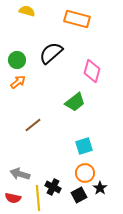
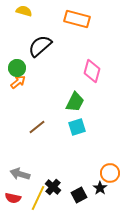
yellow semicircle: moved 3 px left
black semicircle: moved 11 px left, 7 px up
green circle: moved 8 px down
green trapezoid: rotated 25 degrees counterclockwise
brown line: moved 4 px right, 2 px down
cyan square: moved 7 px left, 19 px up
orange circle: moved 25 px right
black cross: rotated 14 degrees clockwise
yellow line: rotated 30 degrees clockwise
